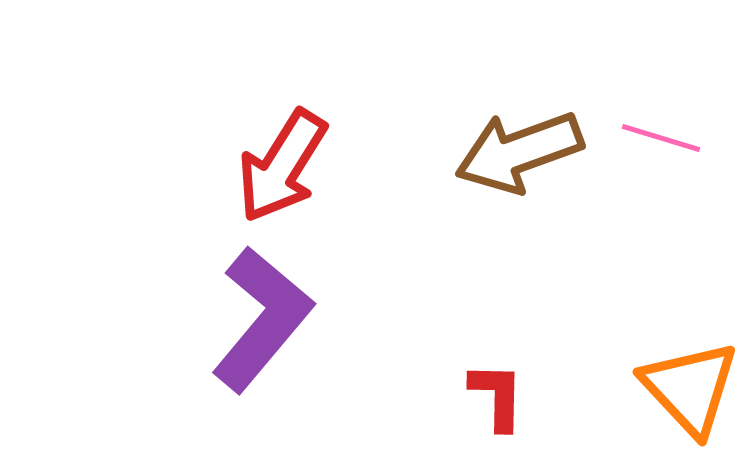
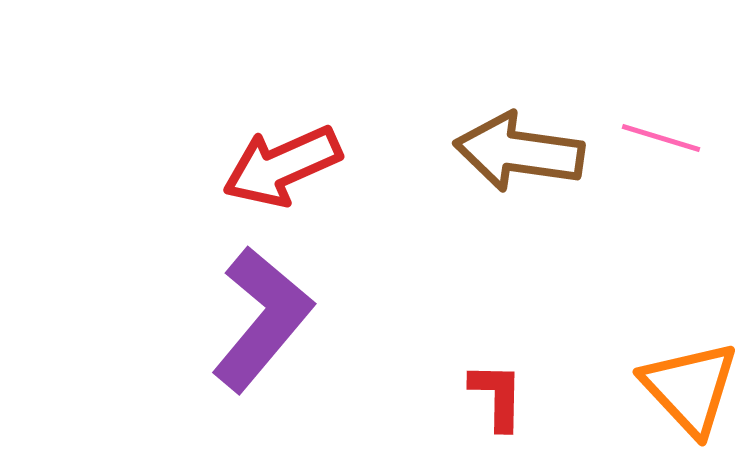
brown arrow: rotated 28 degrees clockwise
red arrow: rotated 34 degrees clockwise
